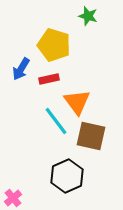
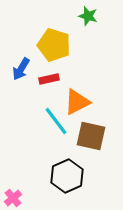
orange triangle: rotated 40 degrees clockwise
